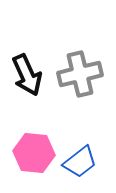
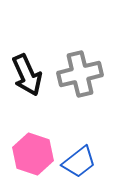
pink hexagon: moved 1 px left, 1 px down; rotated 12 degrees clockwise
blue trapezoid: moved 1 px left
